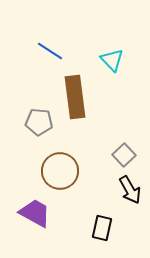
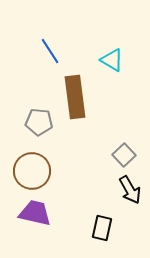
blue line: rotated 24 degrees clockwise
cyan triangle: rotated 15 degrees counterclockwise
brown circle: moved 28 px left
purple trapezoid: rotated 16 degrees counterclockwise
